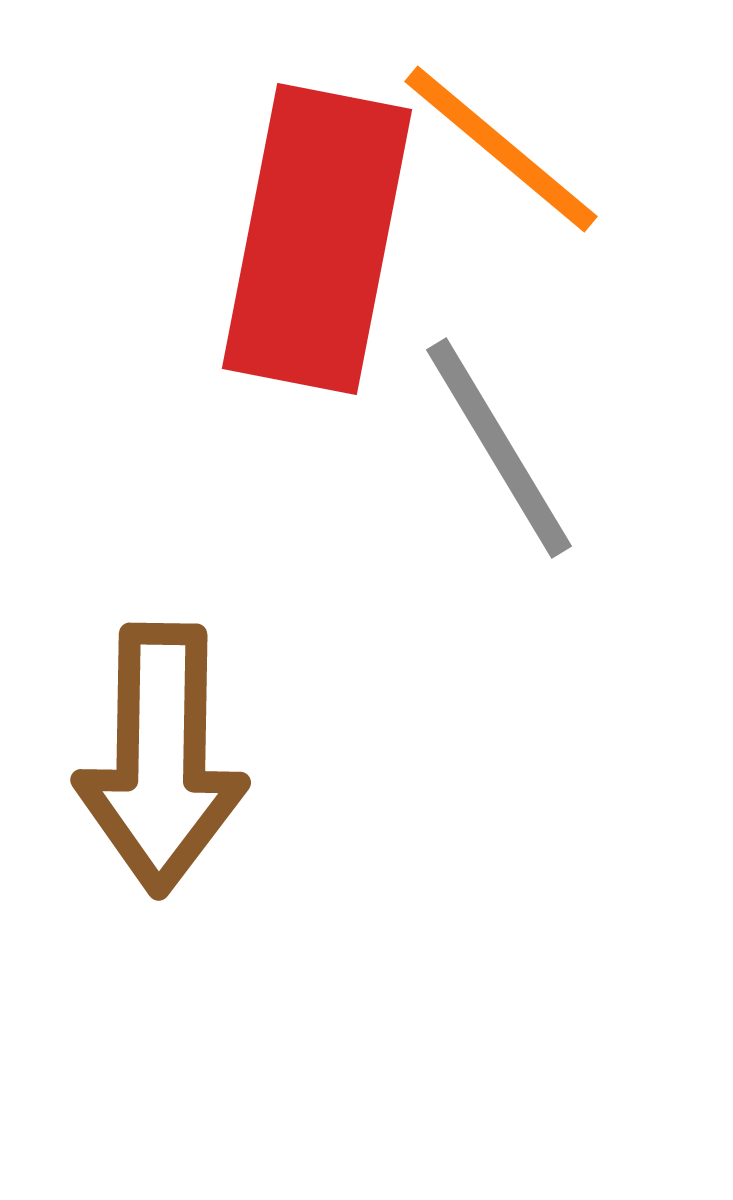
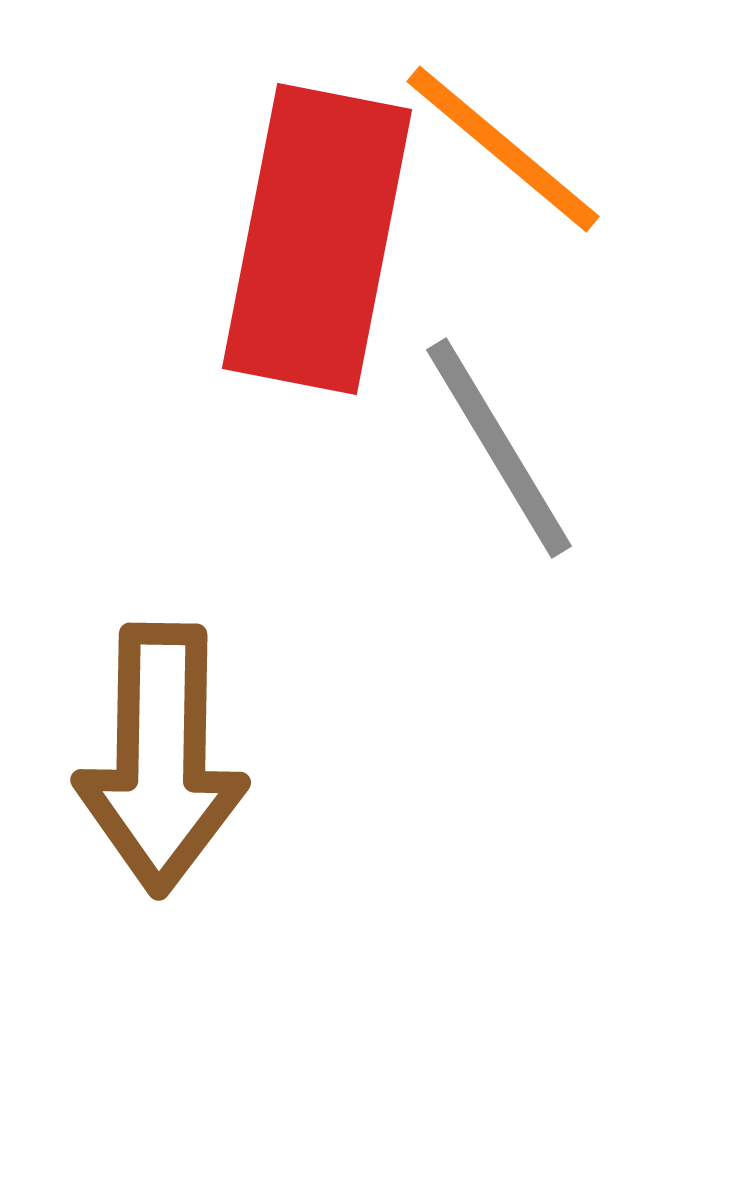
orange line: moved 2 px right
